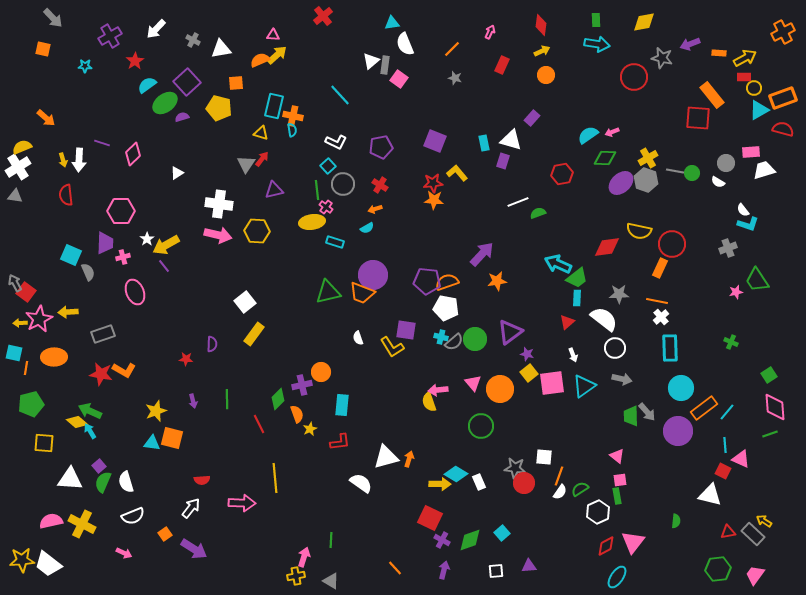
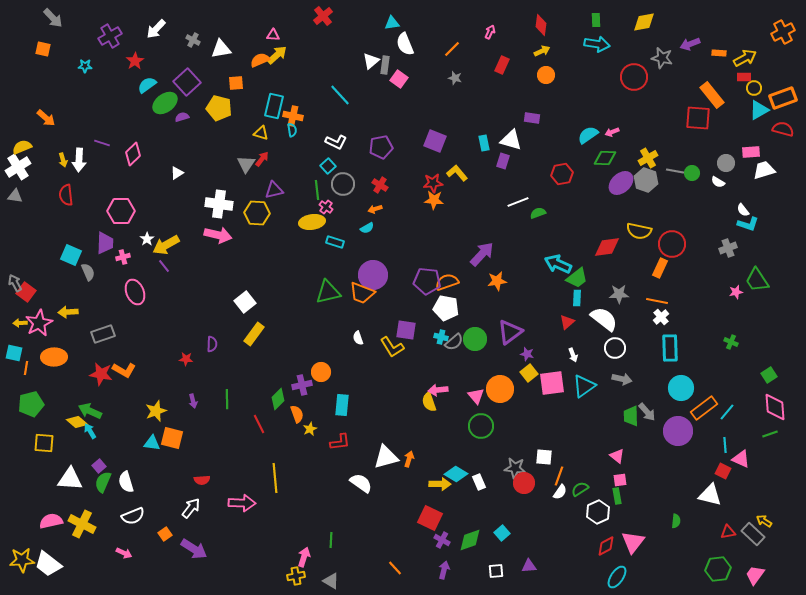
purple rectangle at (532, 118): rotated 56 degrees clockwise
yellow hexagon at (257, 231): moved 18 px up
pink star at (39, 319): moved 4 px down
pink triangle at (473, 383): moved 3 px right, 13 px down
